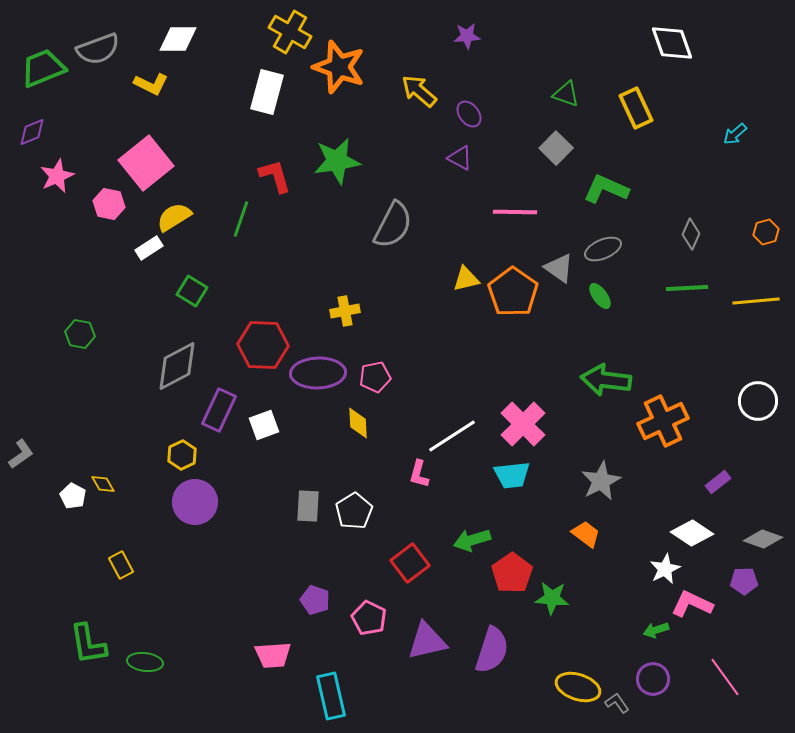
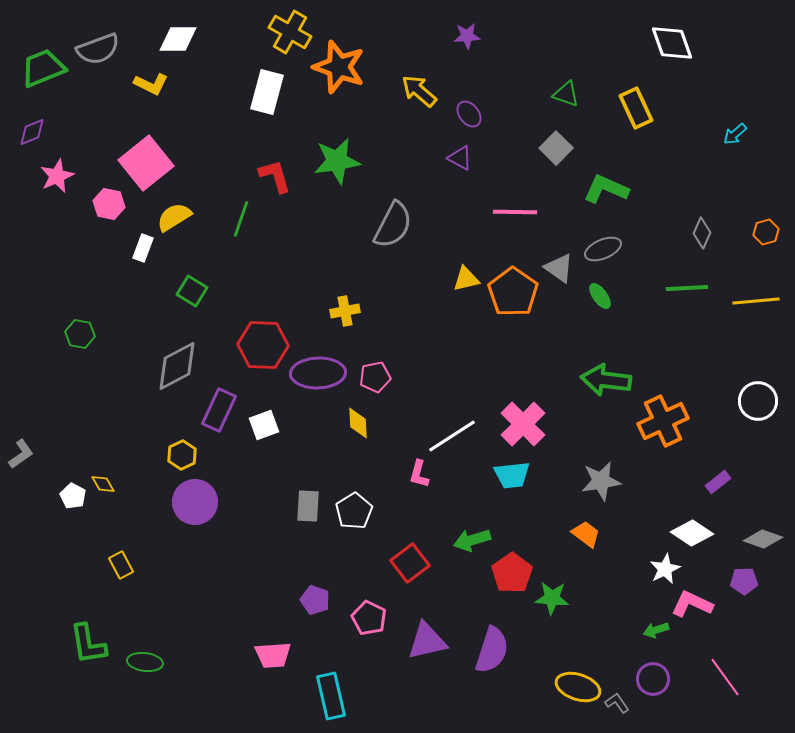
gray diamond at (691, 234): moved 11 px right, 1 px up
white rectangle at (149, 248): moved 6 px left; rotated 36 degrees counterclockwise
gray star at (601, 481): rotated 18 degrees clockwise
